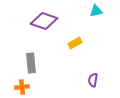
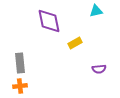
purple diamond: moved 5 px right; rotated 60 degrees clockwise
gray rectangle: moved 11 px left
purple semicircle: moved 6 px right, 11 px up; rotated 104 degrees counterclockwise
orange cross: moved 2 px left, 1 px up
